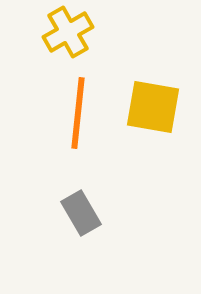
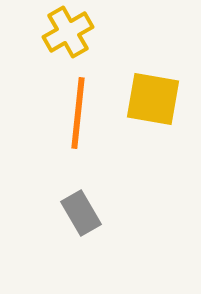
yellow square: moved 8 px up
